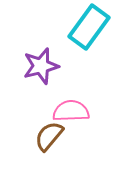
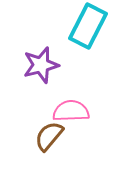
cyan rectangle: moved 1 px left, 1 px up; rotated 9 degrees counterclockwise
purple star: moved 1 px up
